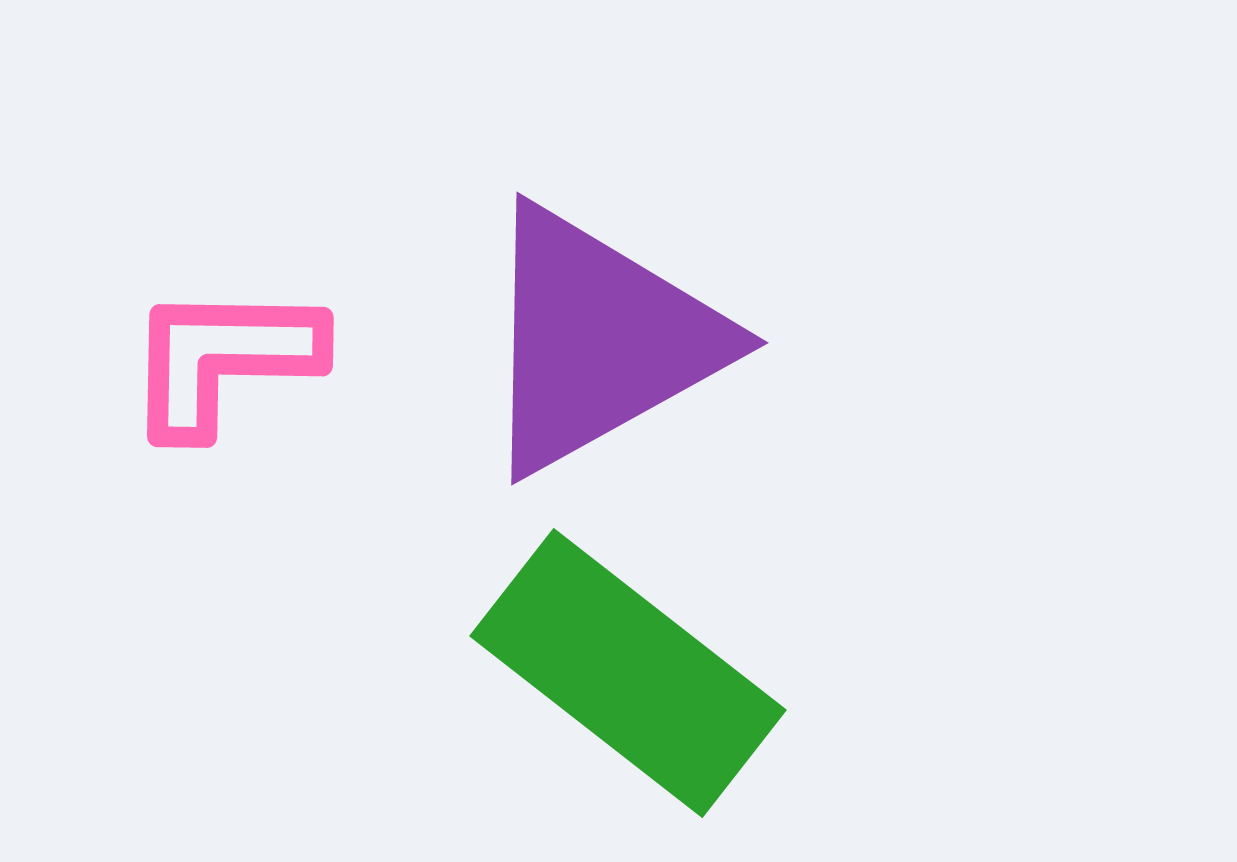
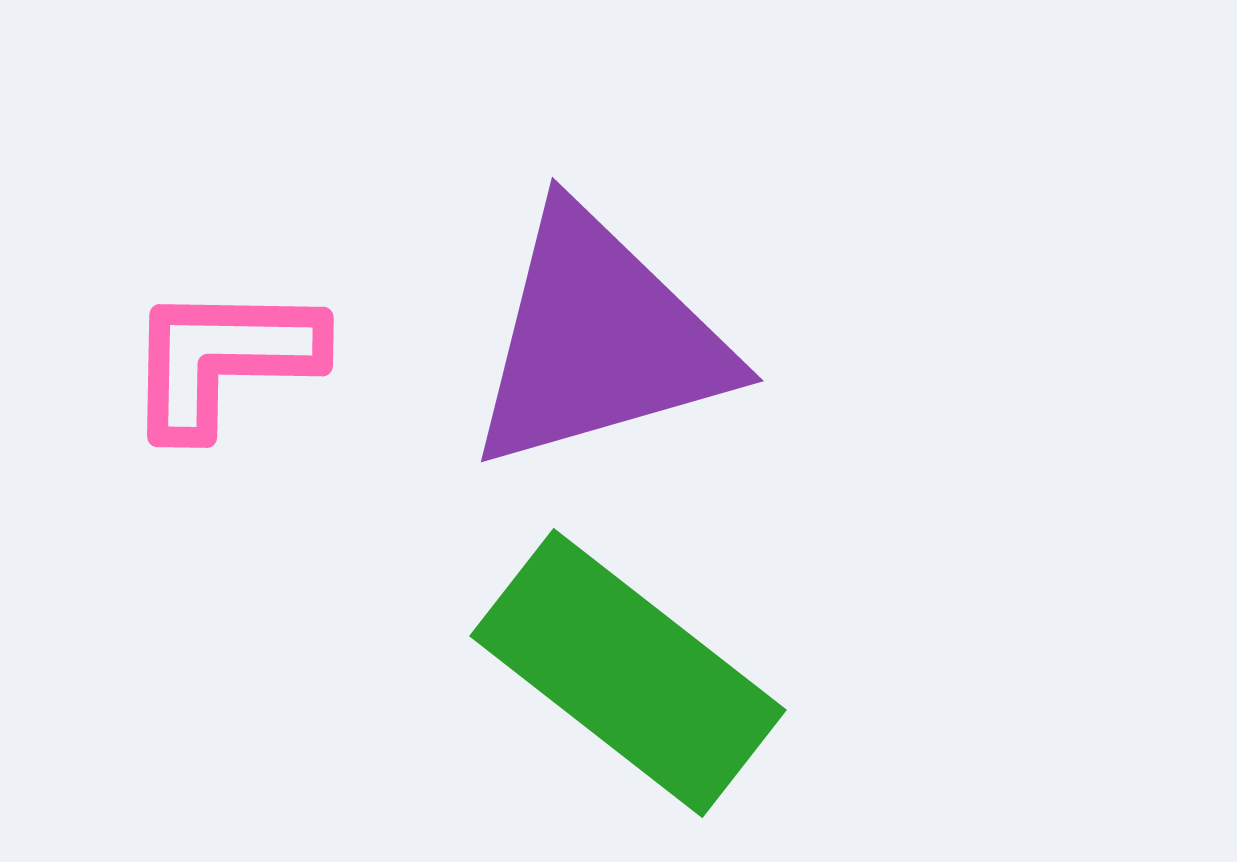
purple triangle: rotated 13 degrees clockwise
